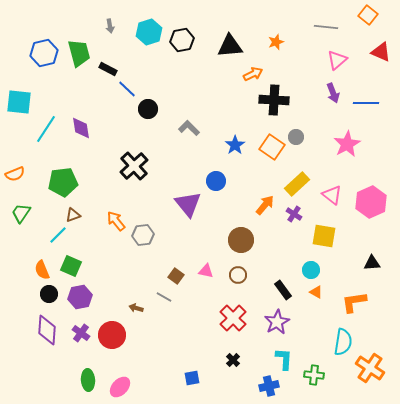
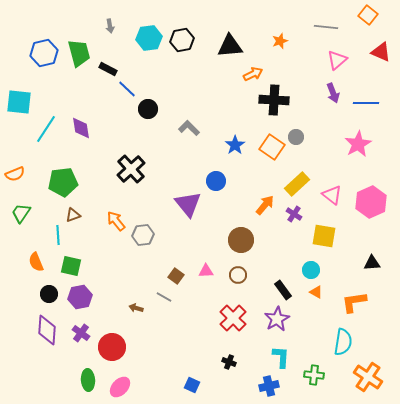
cyan hexagon at (149, 32): moved 6 px down; rotated 10 degrees clockwise
orange star at (276, 42): moved 4 px right, 1 px up
pink star at (347, 144): moved 11 px right
black cross at (134, 166): moved 3 px left, 3 px down
cyan line at (58, 235): rotated 48 degrees counterclockwise
green square at (71, 266): rotated 10 degrees counterclockwise
orange semicircle at (42, 270): moved 6 px left, 8 px up
pink triangle at (206, 271): rotated 14 degrees counterclockwise
purple star at (277, 322): moved 3 px up
red circle at (112, 335): moved 12 px down
cyan L-shape at (284, 359): moved 3 px left, 2 px up
black cross at (233, 360): moved 4 px left, 2 px down; rotated 24 degrees counterclockwise
orange cross at (370, 368): moved 2 px left, 9 px down
blue square at (192, 378): moved 7 px down; rotated 35 degrees clockwise
